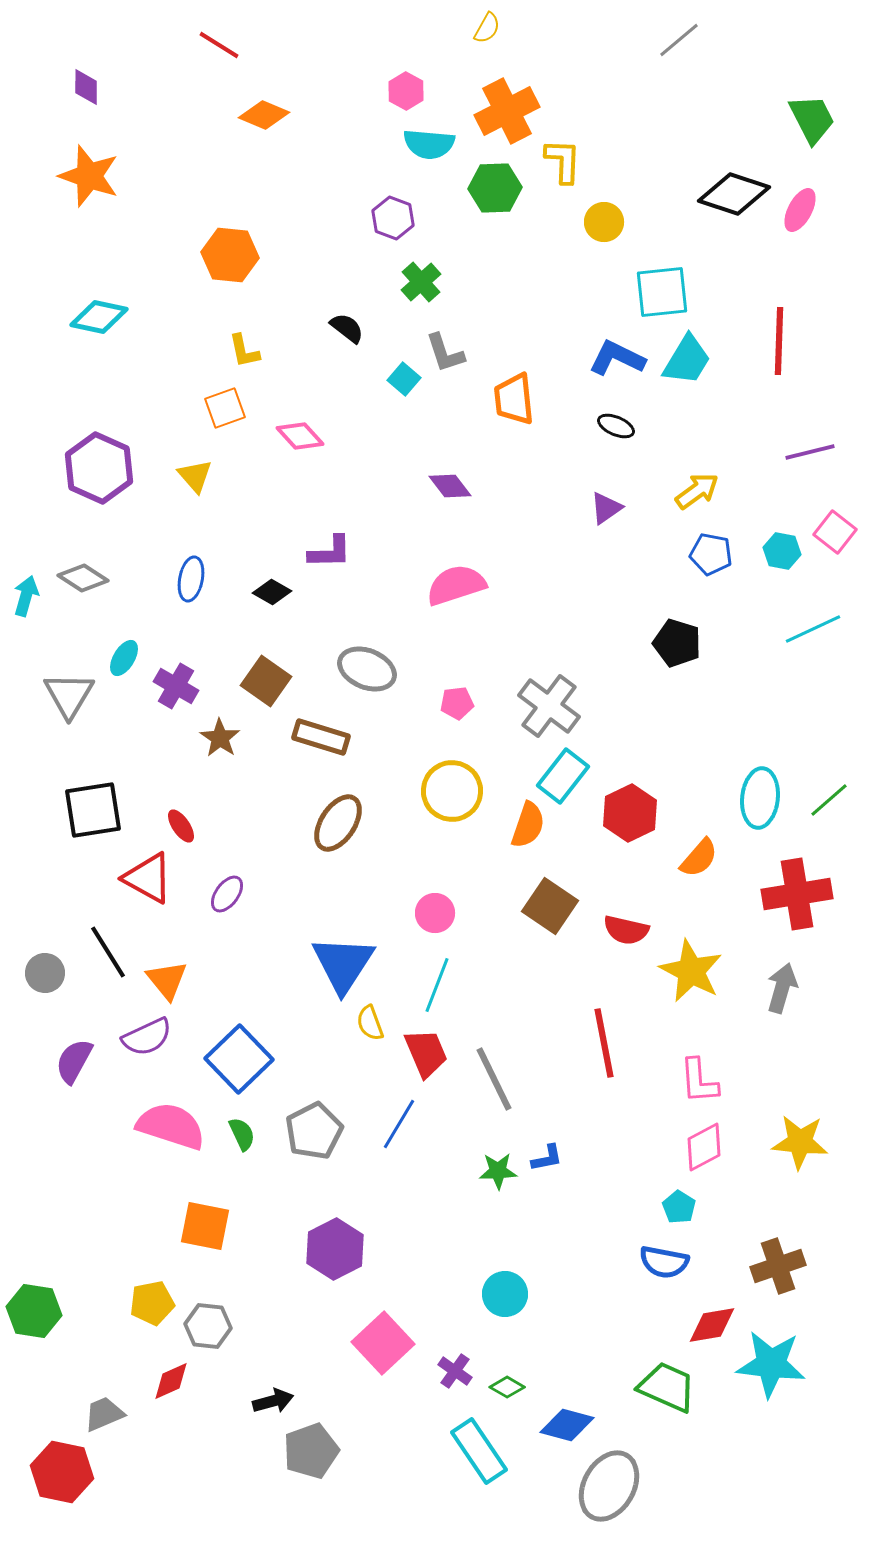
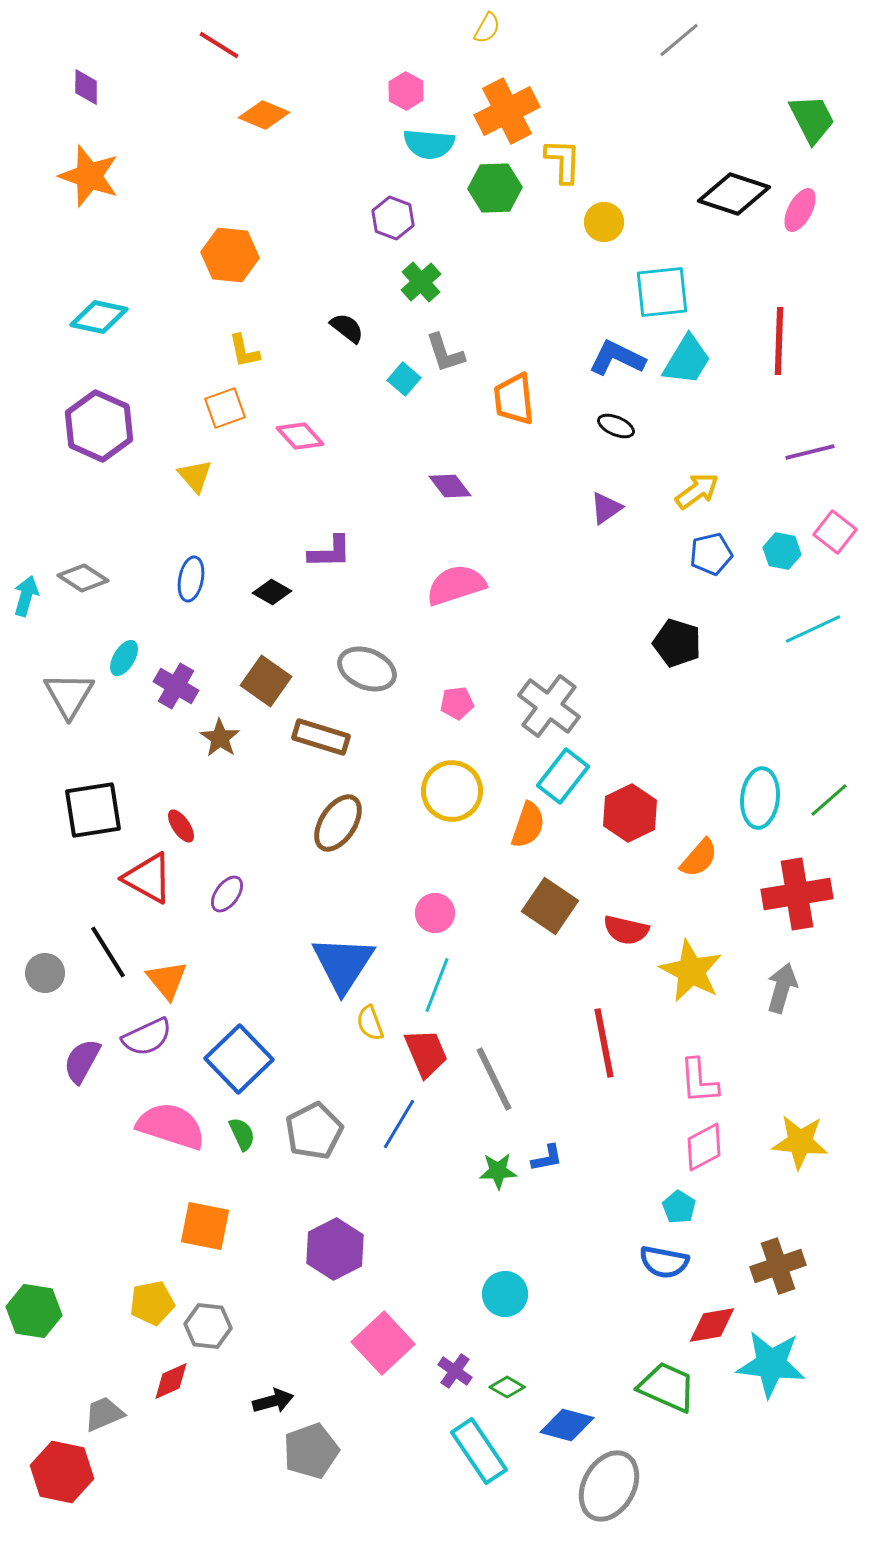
purple hexagon at (99, 468): moved 42 px up
blue pentagon at (711, 554): rotated 24 degrees counterclockwise
purple semicircle at (74, 1061): moved 8 px right
